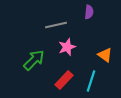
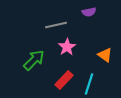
purple semicircle: rotated 72 degrees clockwise
pink star: rotated 12 degrees counterclockwise
cyan line: moved 2 px left, 3 px down
